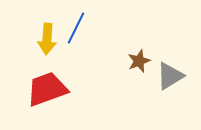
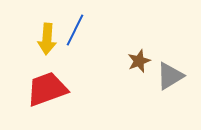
blue line: moved 1 px left, 2 px down
